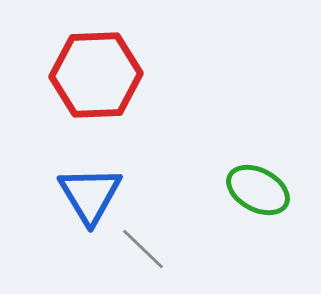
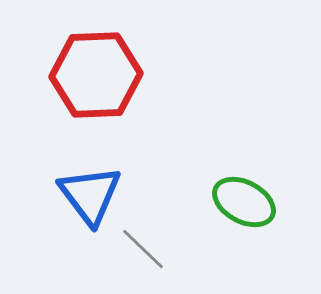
green ellipse: moved 14 px left, 12 px down
blue triangle: rotated 6 degrees counterclockwise
